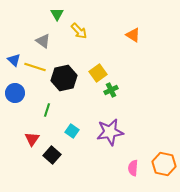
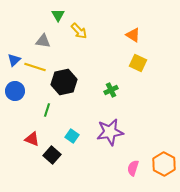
green triangle: moved 1 px right, 1 px down
gray triangle: rotated 28 degrees counterclockwise
blue triangle: rotated 32 degrees clockwise
yellow square: moved 40 px right, 10 px up; rotated 30 degrees counterclockwise
black hexagon: moved 4 px down
blue circle: moved 2 px up
cyan square: moved 5 px down
red triangle: rotated 42 degrees counterclockwise
orange hexagon: rotated 15 degrees clockwise
pink semicircle: rotated 14 degrees clockwise
